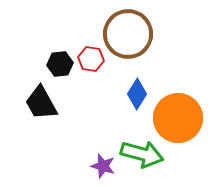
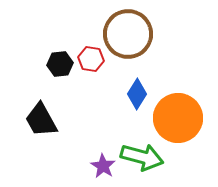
black trapezoid: moved 17 px down
green arrow: moved 3 px down
purple star: rotated 15 degrees clockwise
